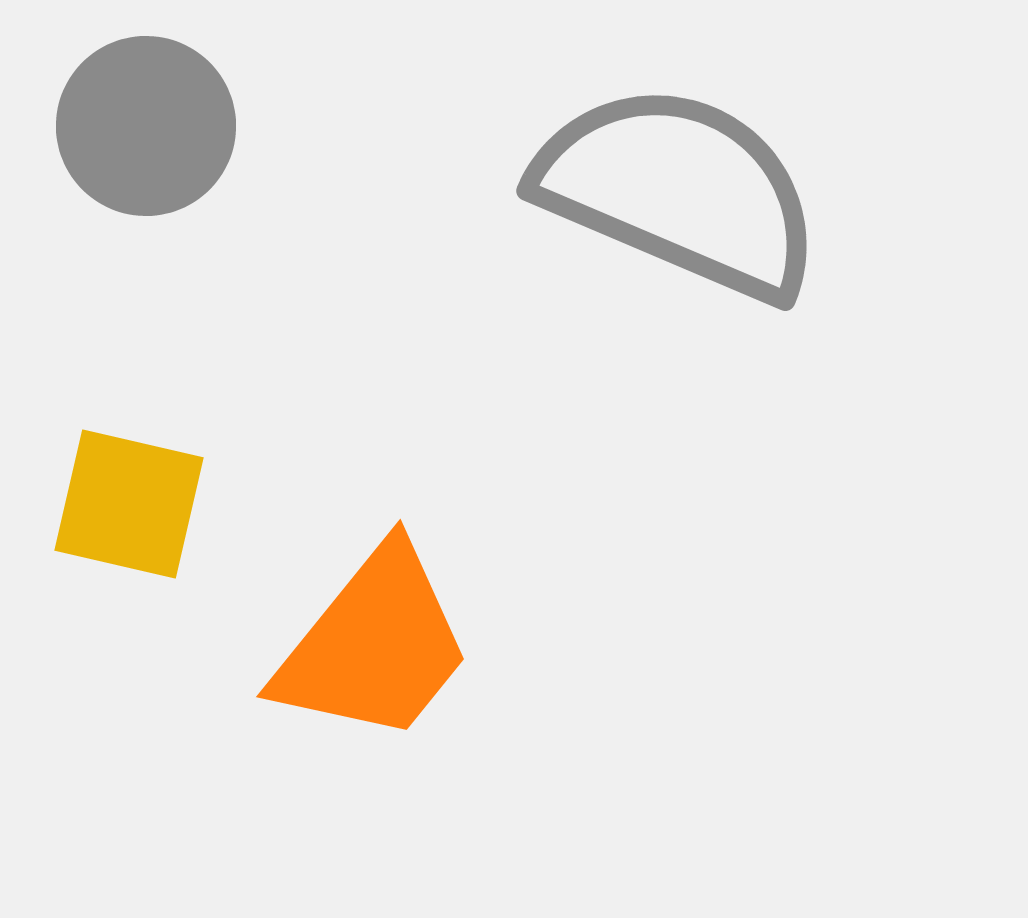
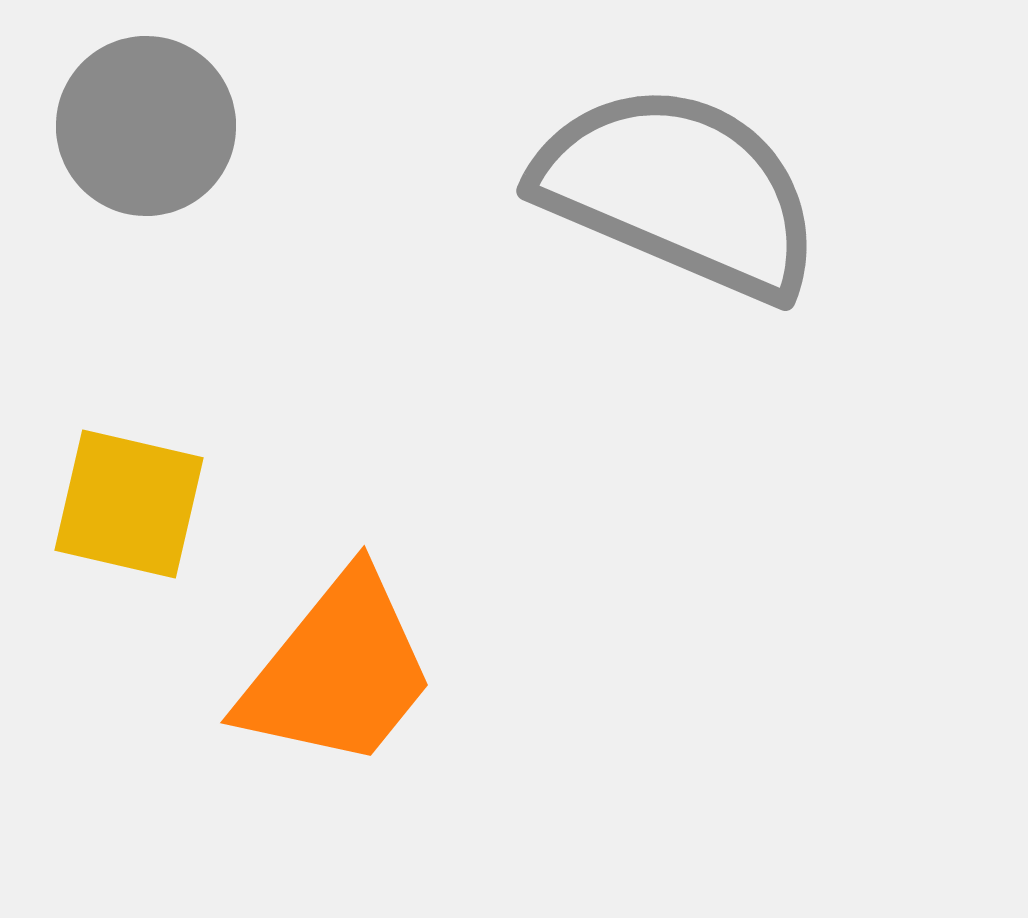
orange trapezoid: moved 36 px left, 26 px down
